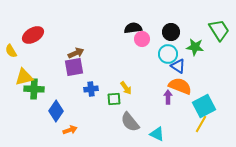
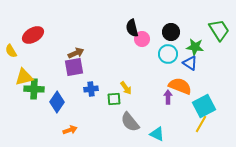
black semicircle: moved 1 px left; rotated 96 degrees counterclockwise
blue triangle: moved 12 px right, 3 px up
blue diamond: moved 1 px right, 9 px up
